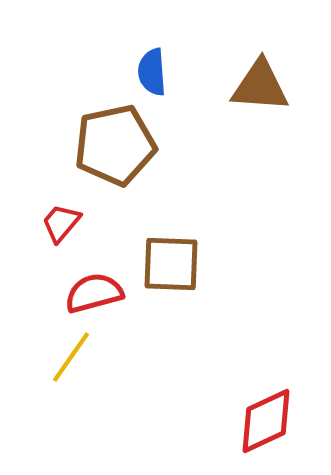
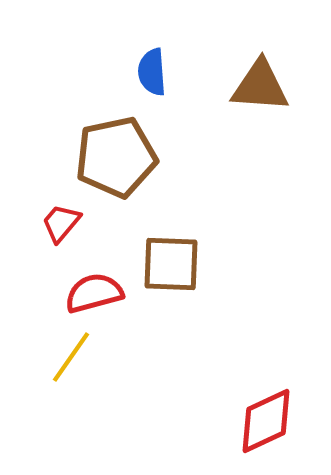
brown pentagon: moved 1 px right, 12 px down
